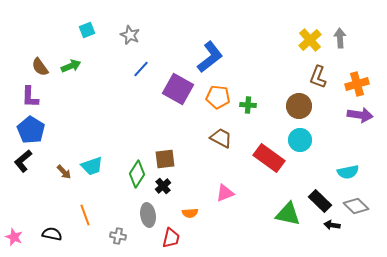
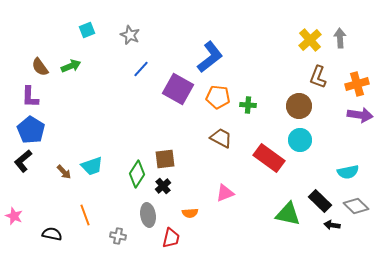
pink star: moved 21 px up
